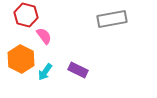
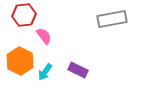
red hexagon: moved 2 px left; rotated 20 degrees counterclockwise
orange hexagon: moved 1 px left, 2 px down
